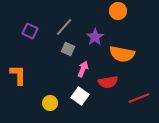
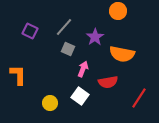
red line: rotated 35 degrees counterclockwise
